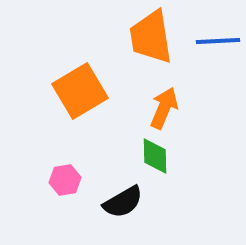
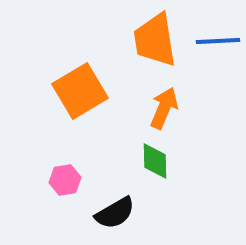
orange trapezoid: moved 4 px right, 3 px down
green diamond: moved 5 px down
black semicircle: moved 8 px left, 11 px down
